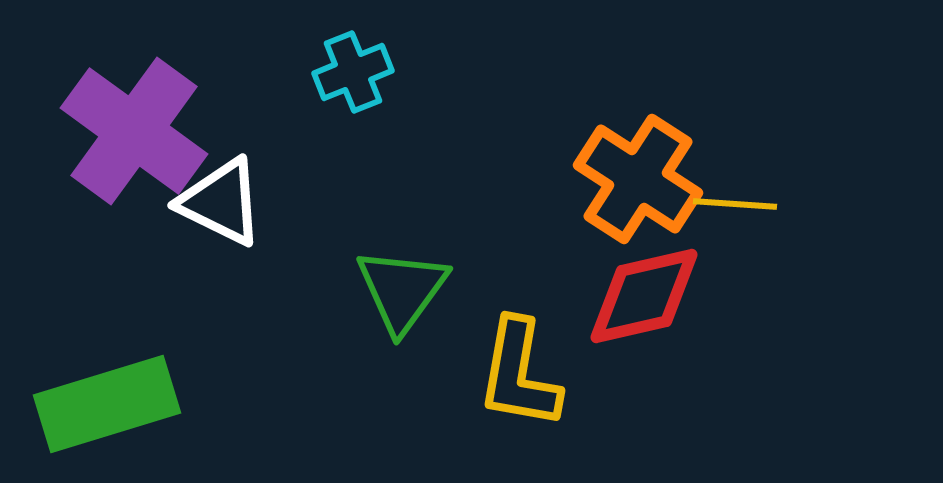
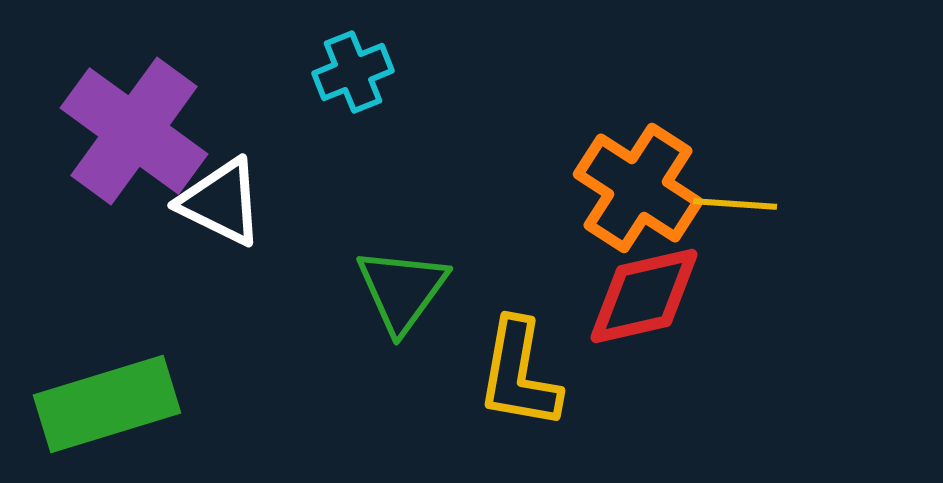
orange cross: moved 9 px down
